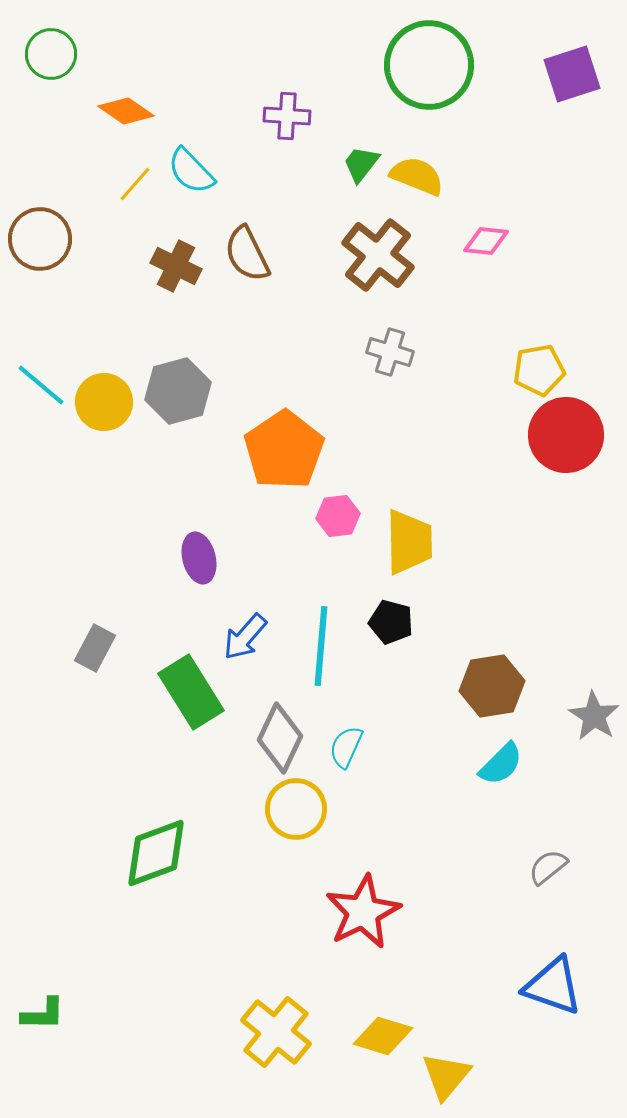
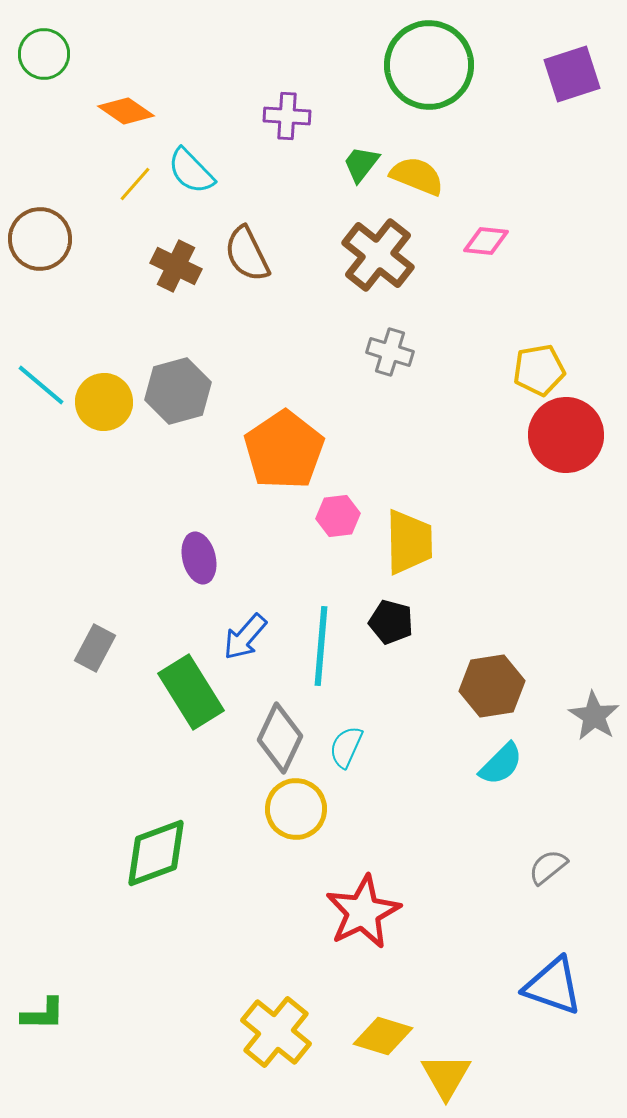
green circle at (51, 54): moved 7 px left
yellow triangle at (446, 1076): rotated 10 degrees counterclockwise
